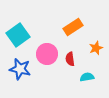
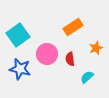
cyan semicircle: rotated 32 degrees counterclockwise
